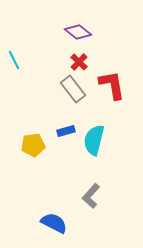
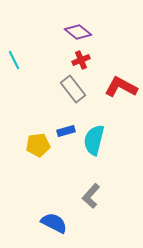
red cross: moved 2 px right, 2 px up; rotated 24 degrees clockwise
red L-shape: moved 9 px right, 2 px down; rotated 52 degrees counterclockwise
yellow pentagon: moved 5 px right
